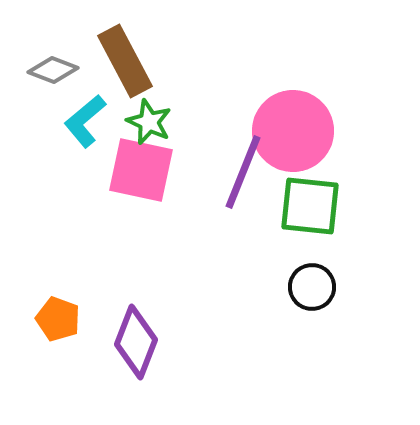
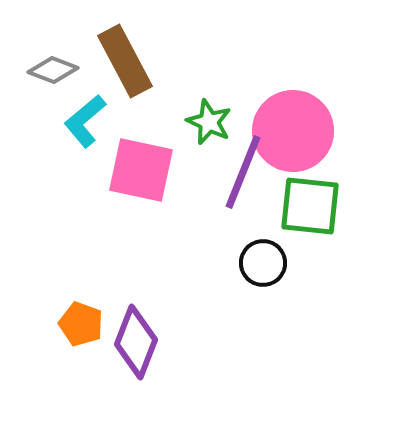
green star: moved 60 px right
black circle: moved 49 px left, 24 px up
orange pentagon: moved 23 px right, 5 px down
